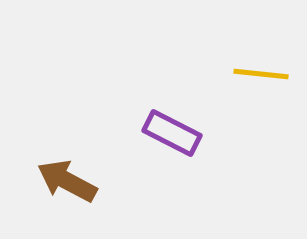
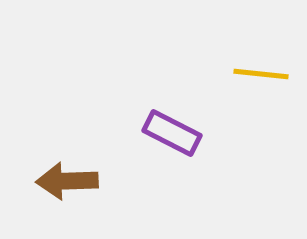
brown arrow: rotated 30 degrees counterclockwise
